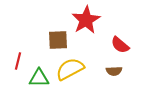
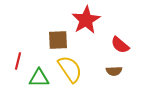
yellow semicircle: rotated 84 degrees clockwise
